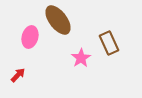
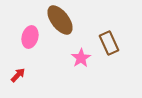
brown ellipse: moved 2 px right
